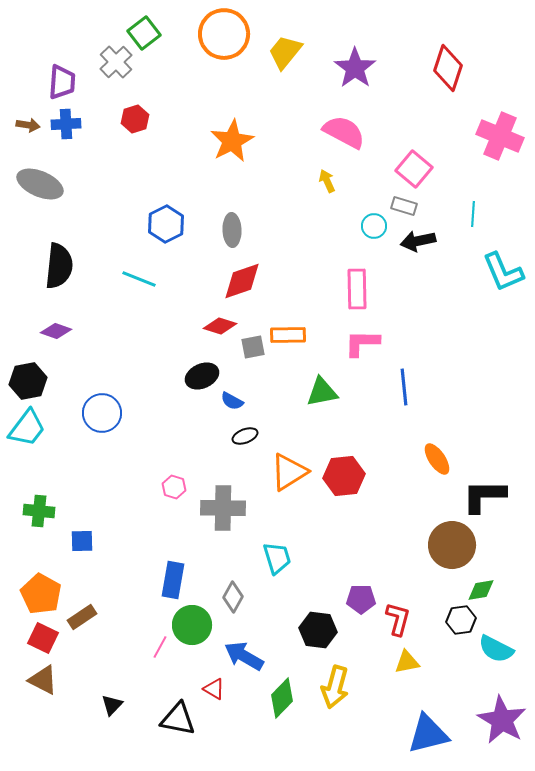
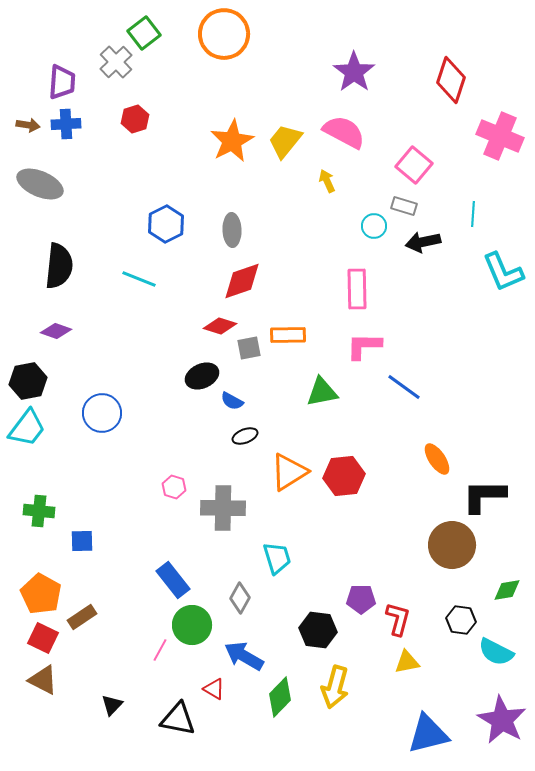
yellow trapezoid at (285, 52): moved 89 px down
purple star at (355, 68): moved 1 px left, 4 px down
red diamond at (448, 68): moved 3 px right, 12 px down
pink square at (414, 169): moved 4 px up
black arrow at (418, 241): moved 5 px right, 1 px down
pink L-shape at (362, 343): moved 2 px right, 3 px down
gray square at (253, 347): moved 4 px left, 1 px down
blue line at (404, 387): rotated 48 degrees counterclockwise
blue rectangle at (173, 580): rotated 48 degrees counterclockwise
green diamond at (481, 590): moved 26 px right
gray diamond at (233, 597): moved 7 px right, 1 px down
black hexagon at (461, 620): rotated 16 degrees clockwise
pink line at (160, 647): moved 3 px down
cyan semicircle at (496, 649): moved 3 px down
green diamond at (282, 698): moved 2 px left, 1 px up
